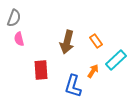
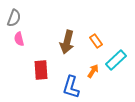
blue L-shape: moved 2 px left, 1 px down
